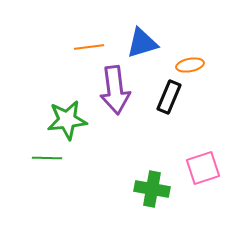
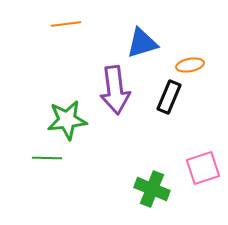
orange line: moved 23 px left, 23 px up
green cross: rotated 12 degrees clockwise
